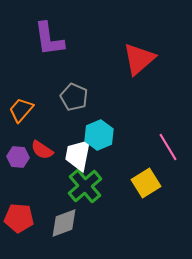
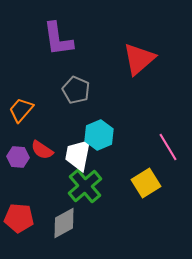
purple L-shape: moved 9 px right
gray pentagon: moved 2 px right, 7 px up
gray diamond: rotated 8 degrees counterclockwise
